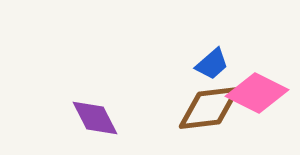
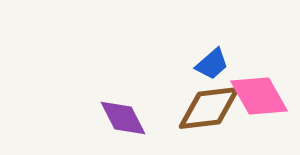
pink diamond: moved 2 px right, 3 px down; rotated 34 degrees clockwise
purple diamond: moved 28 px right
